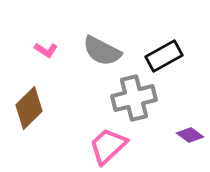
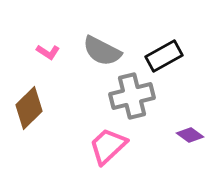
pink L-shape: moved 2 px right, 2 px down
gray cross: moved 2 px left, 2 px up
